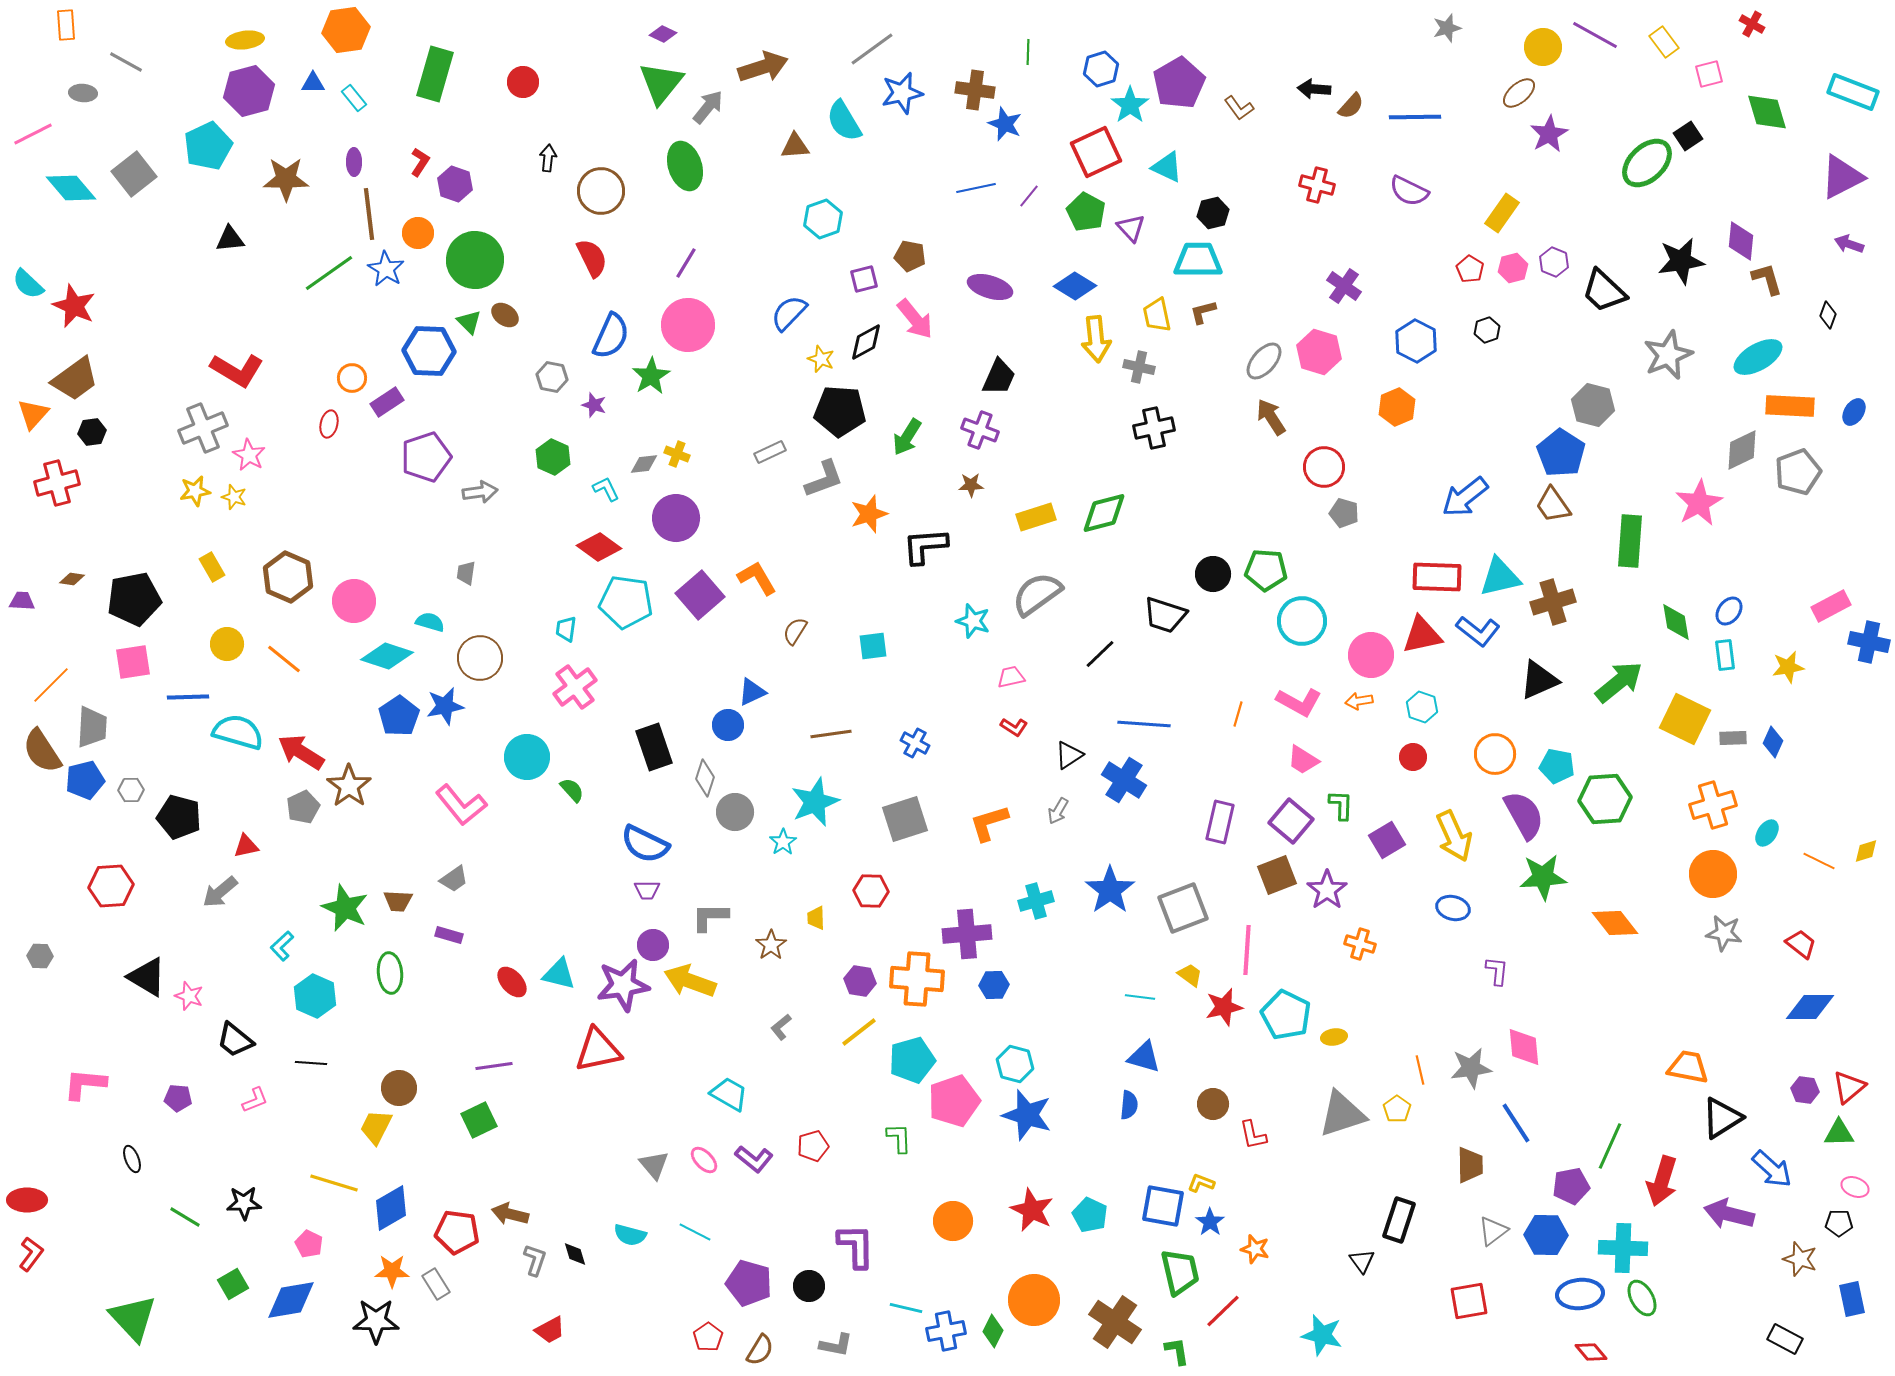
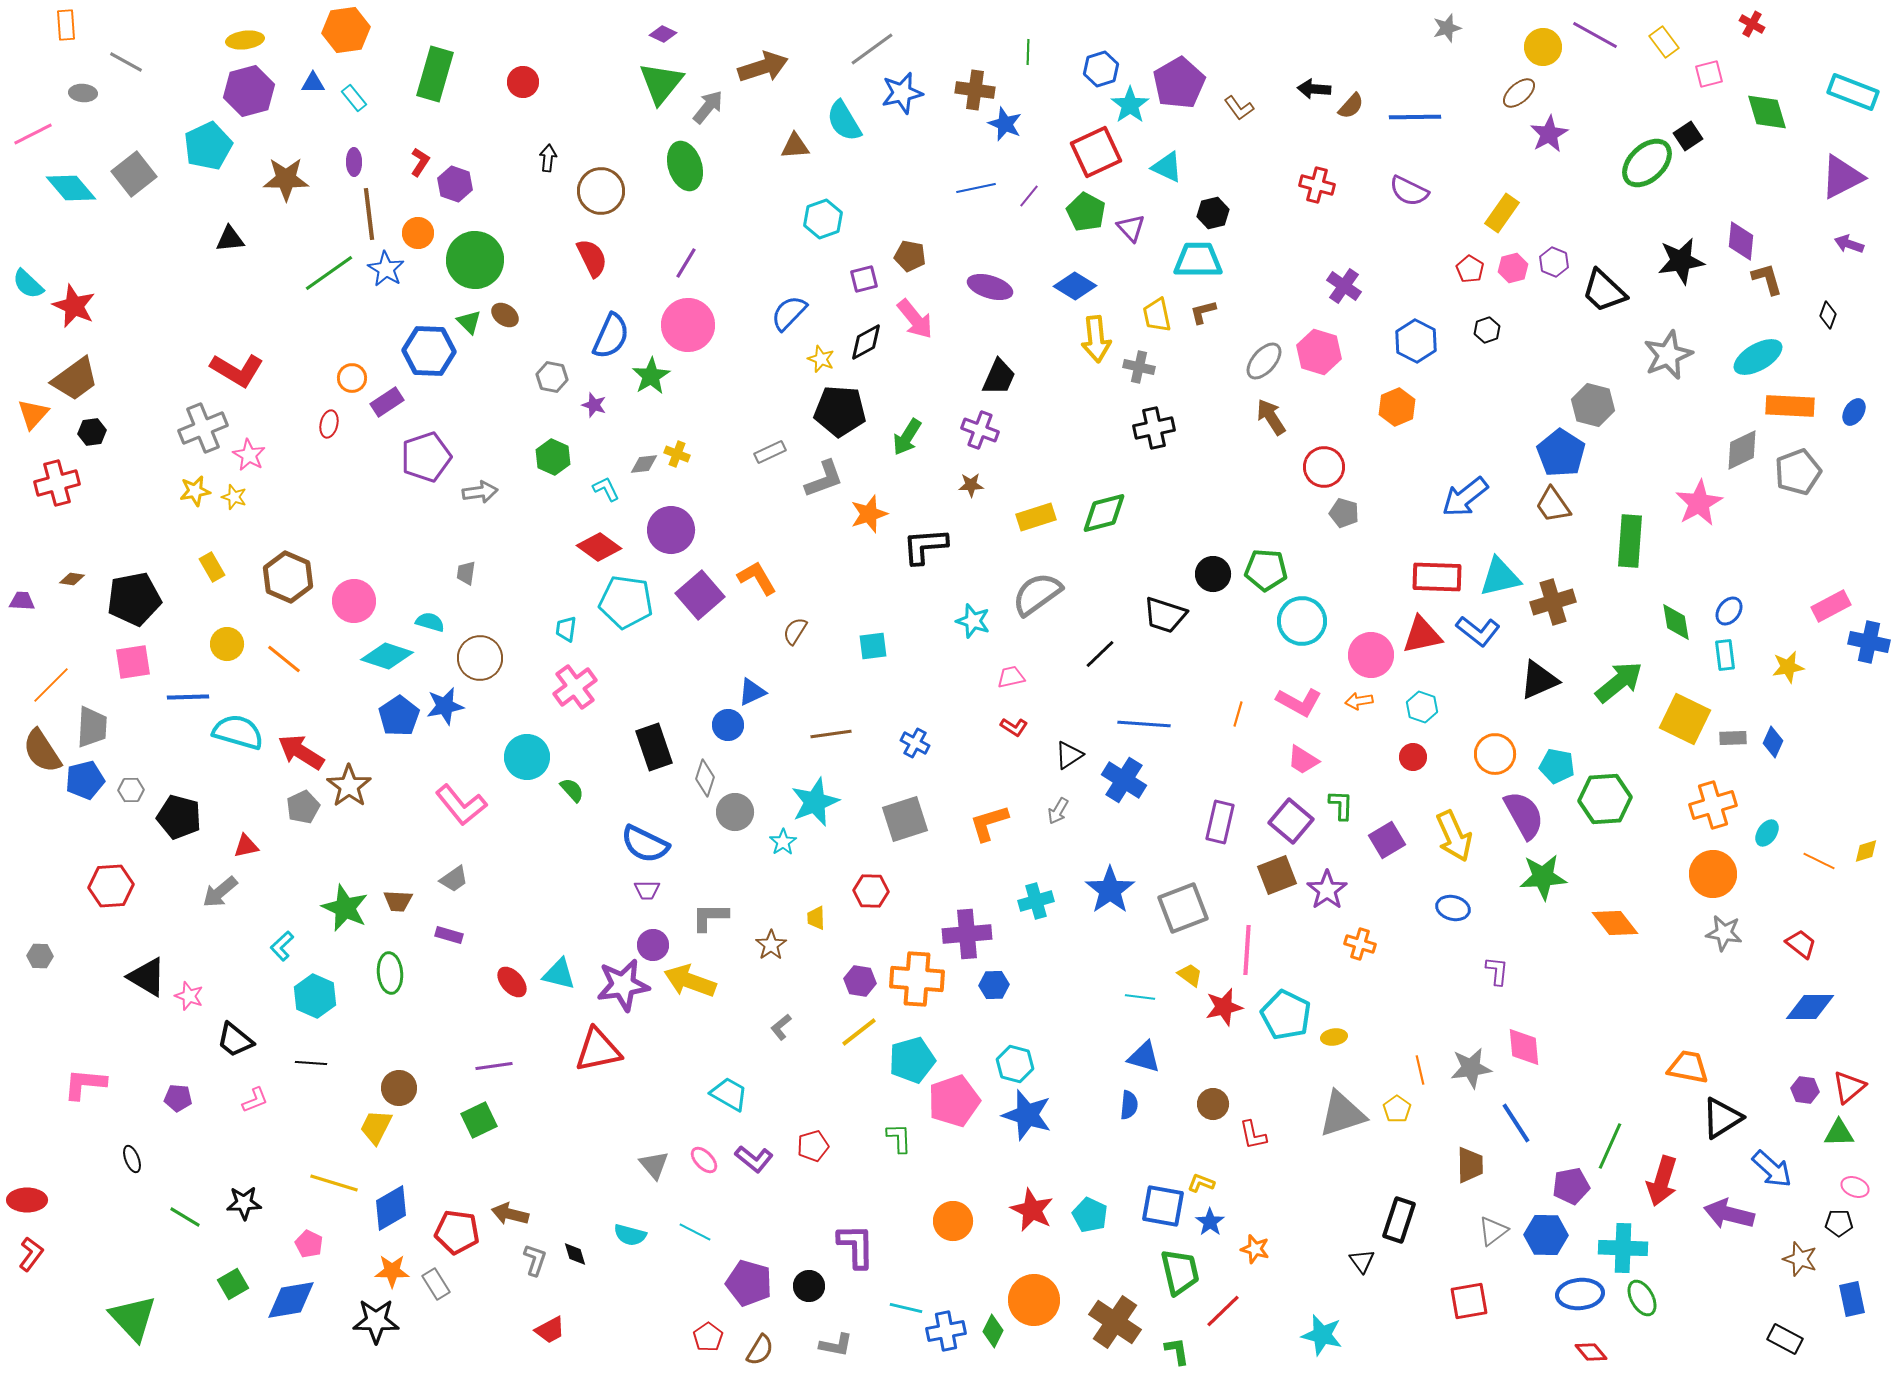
purple circle at (676, 518): moved 5 px left, 12 px down
